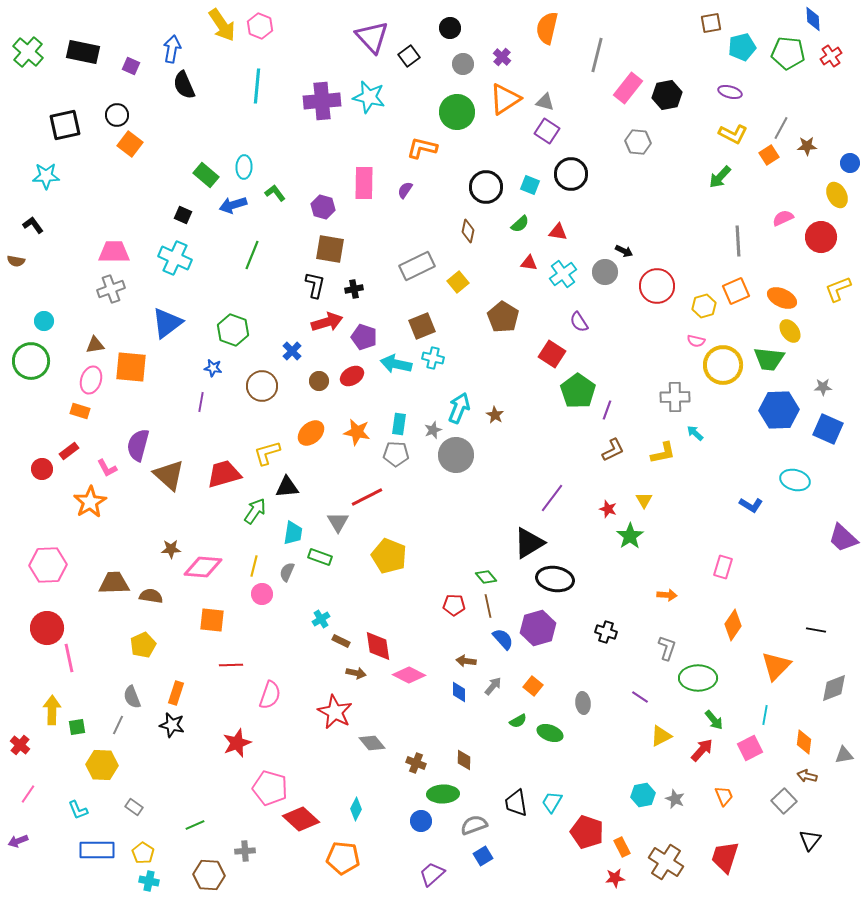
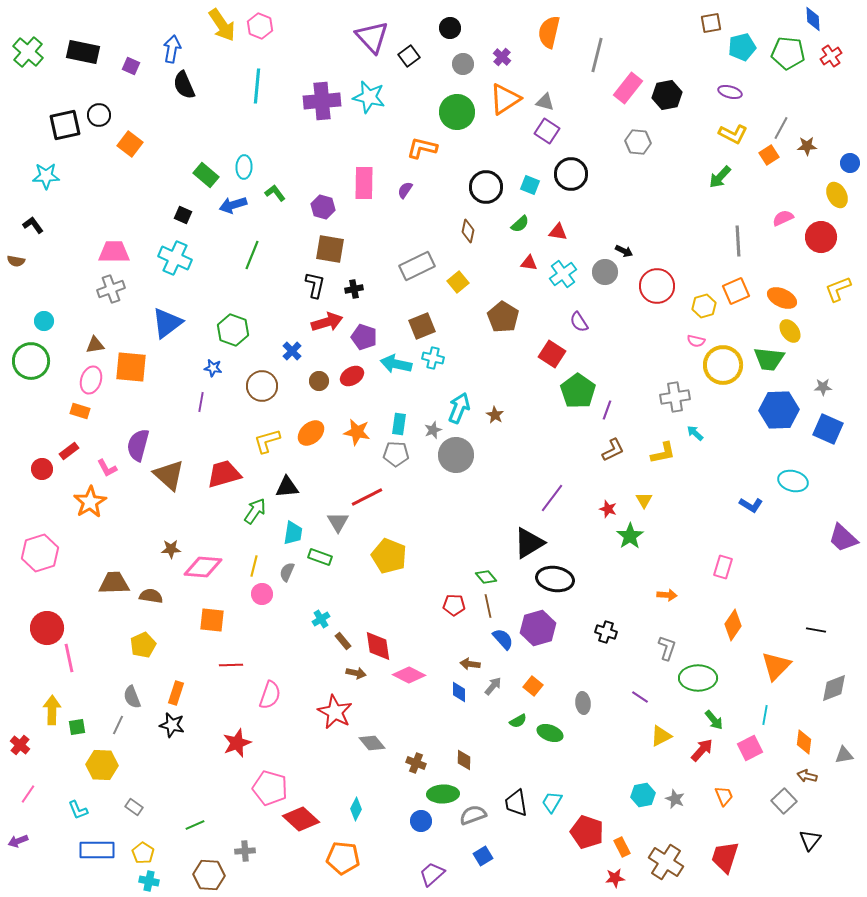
orange semicircle at (547, 28): moved 2 px right, 4 px down
black circle at (117, 115): moved 18 px left
gray cross at (675, 397): rotated 8 degrees counterclockwise
yellow L-shape at (267, 453): moved 12 px up
cyan ellipse at (795, 480): moved 2 px left, 1 px down
pink hexagon at (48, 565): moved 8 px left, 12 px up; rotated 15 degrees counterclockwise
brown rectangle at (341, 641): moved 2 px right; rotated 24 degrees clockwise
brown arrow at (466, 661): moved 4 px right, 3 px down
gray semicircle at (474, 825): moved 1 px left, 10 px up
